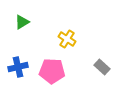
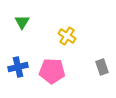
green triangle: rotated 28 degrees counterclockwise
yellow cross: moved 3 px up
gray rectangle: rotated 28 degrees clockwise
